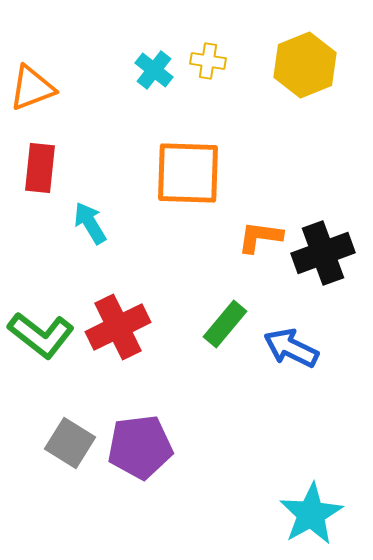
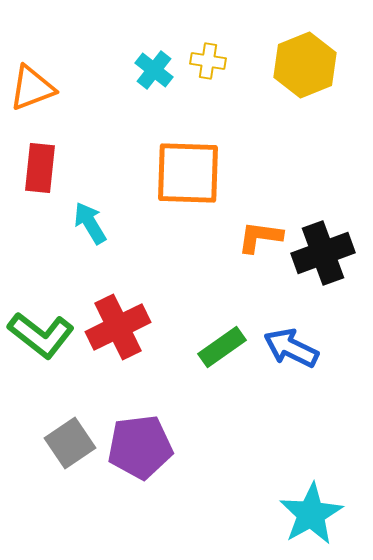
green rectangle: moved 3 px left, 23 px down; rotated 15 degrees clockwise
gray square: rotated 24 degrees clockwise
